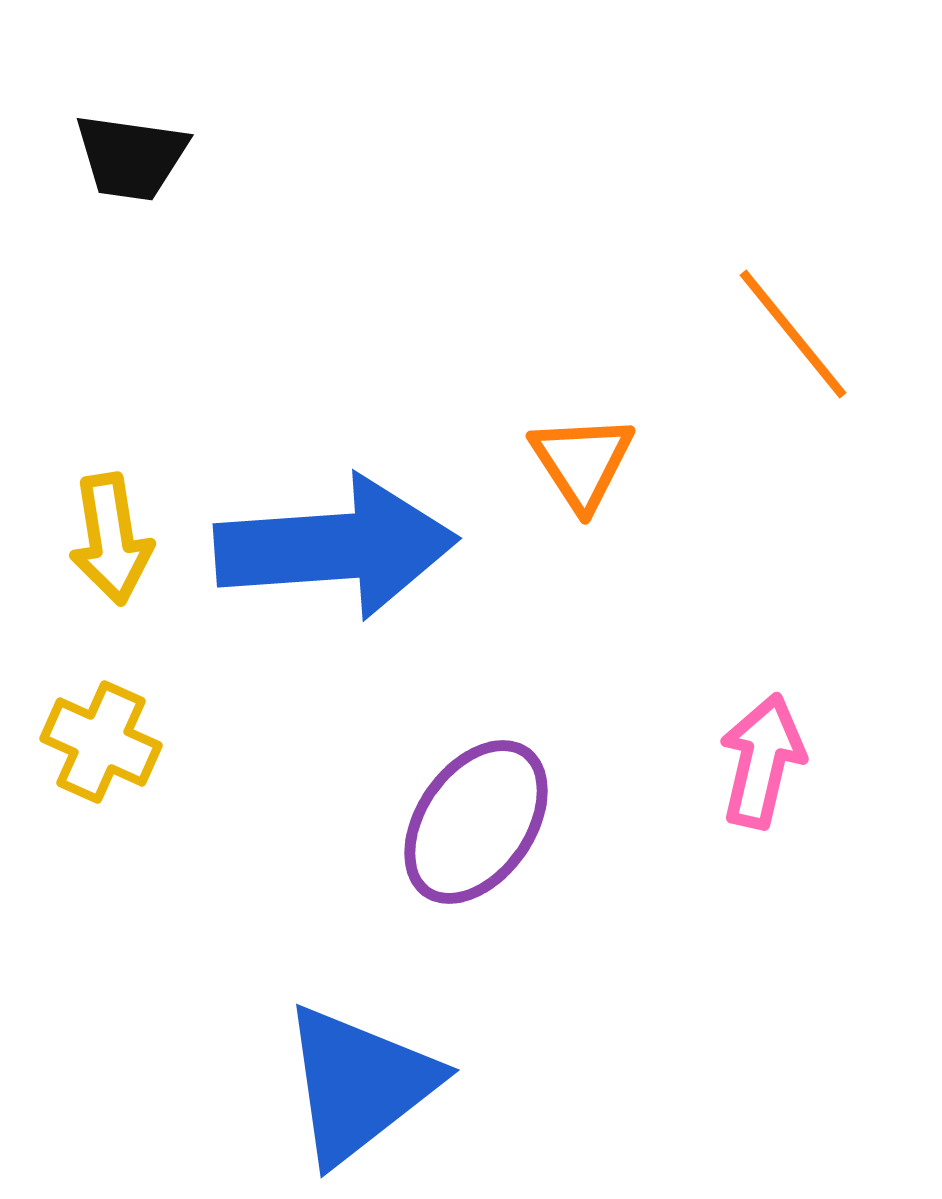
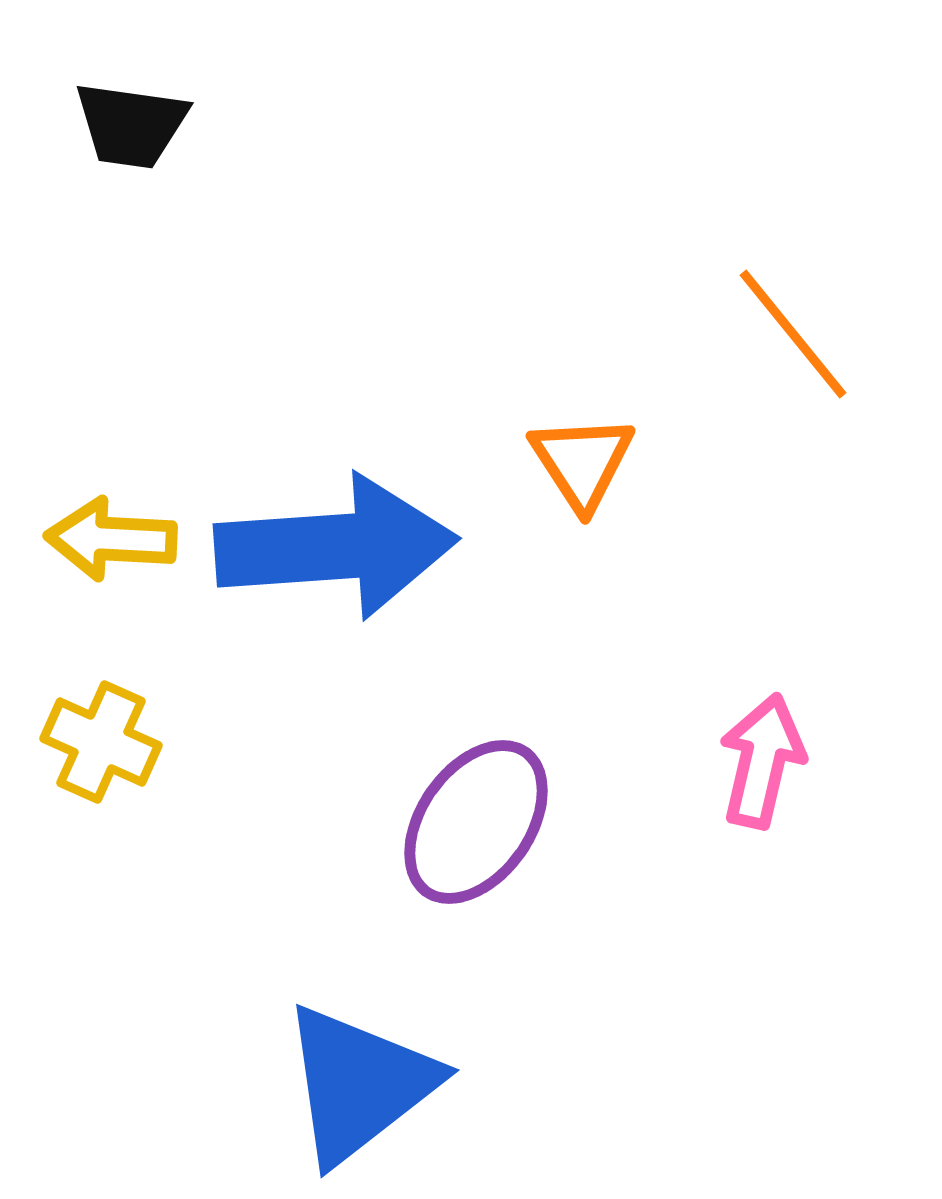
black trapezoid: moved 32 px up
yellow arrow: rotated 102 degrees clockwise
